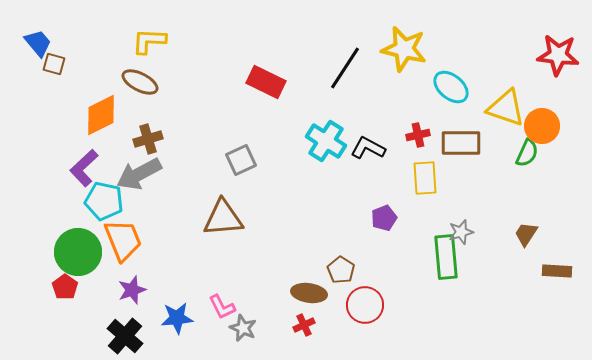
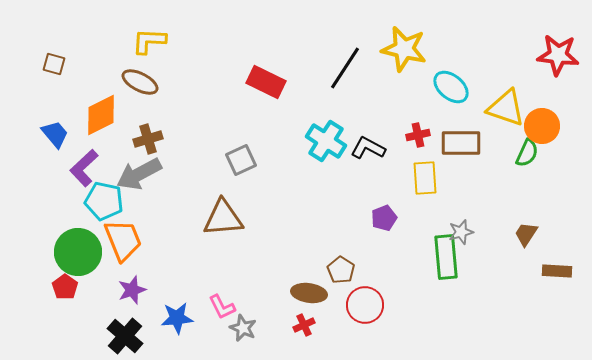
blue trapezoid at (38, 43): moved 17 px right, 91 px down
